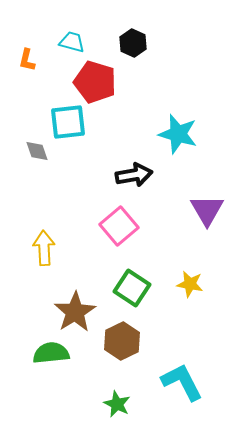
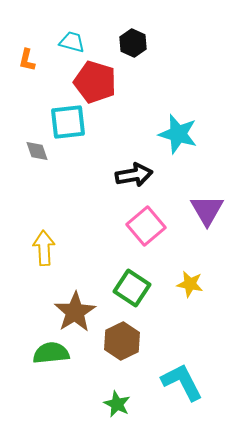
pink square: moved 27 px right
